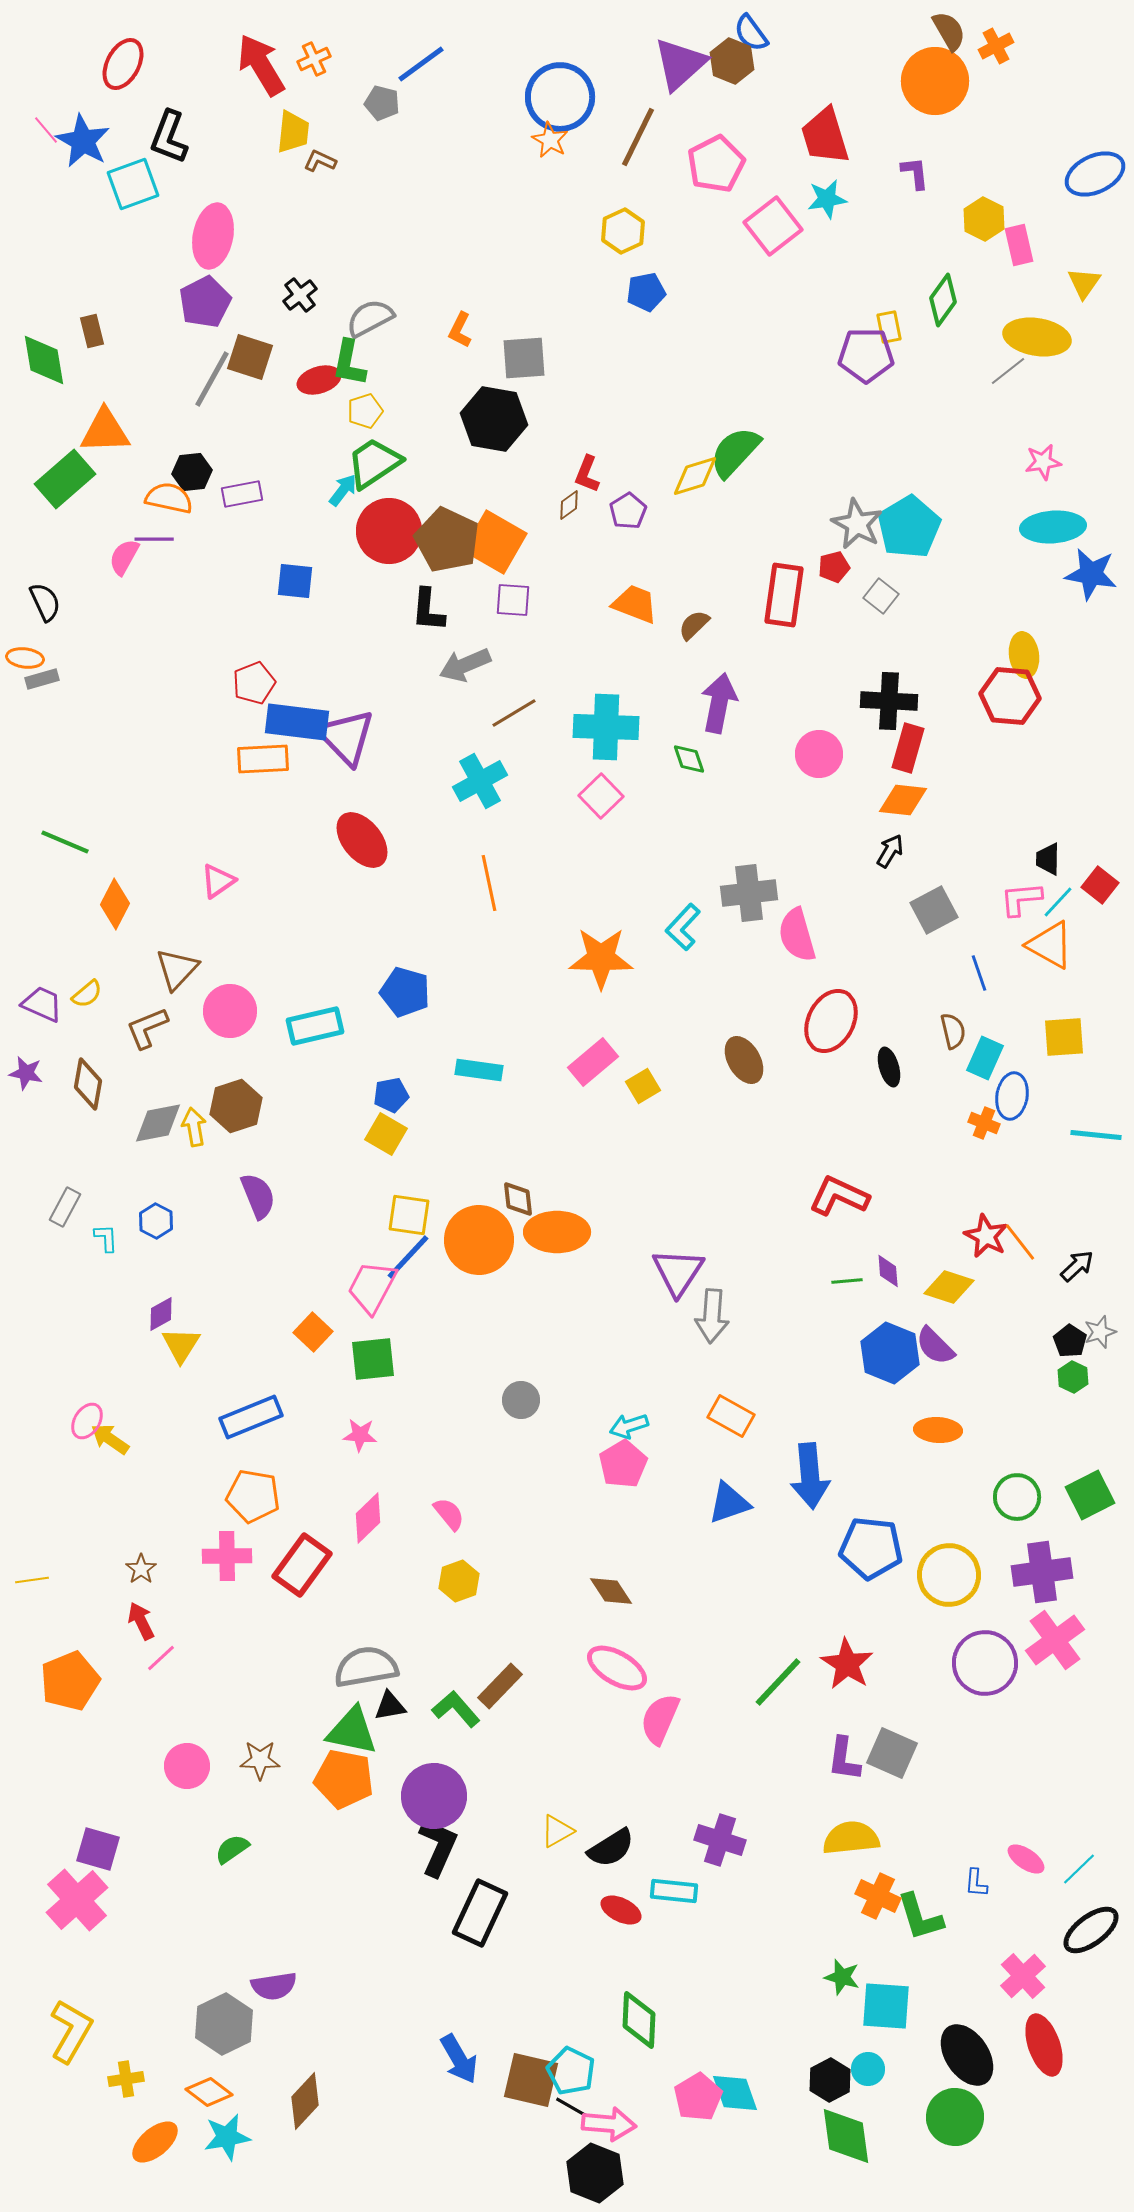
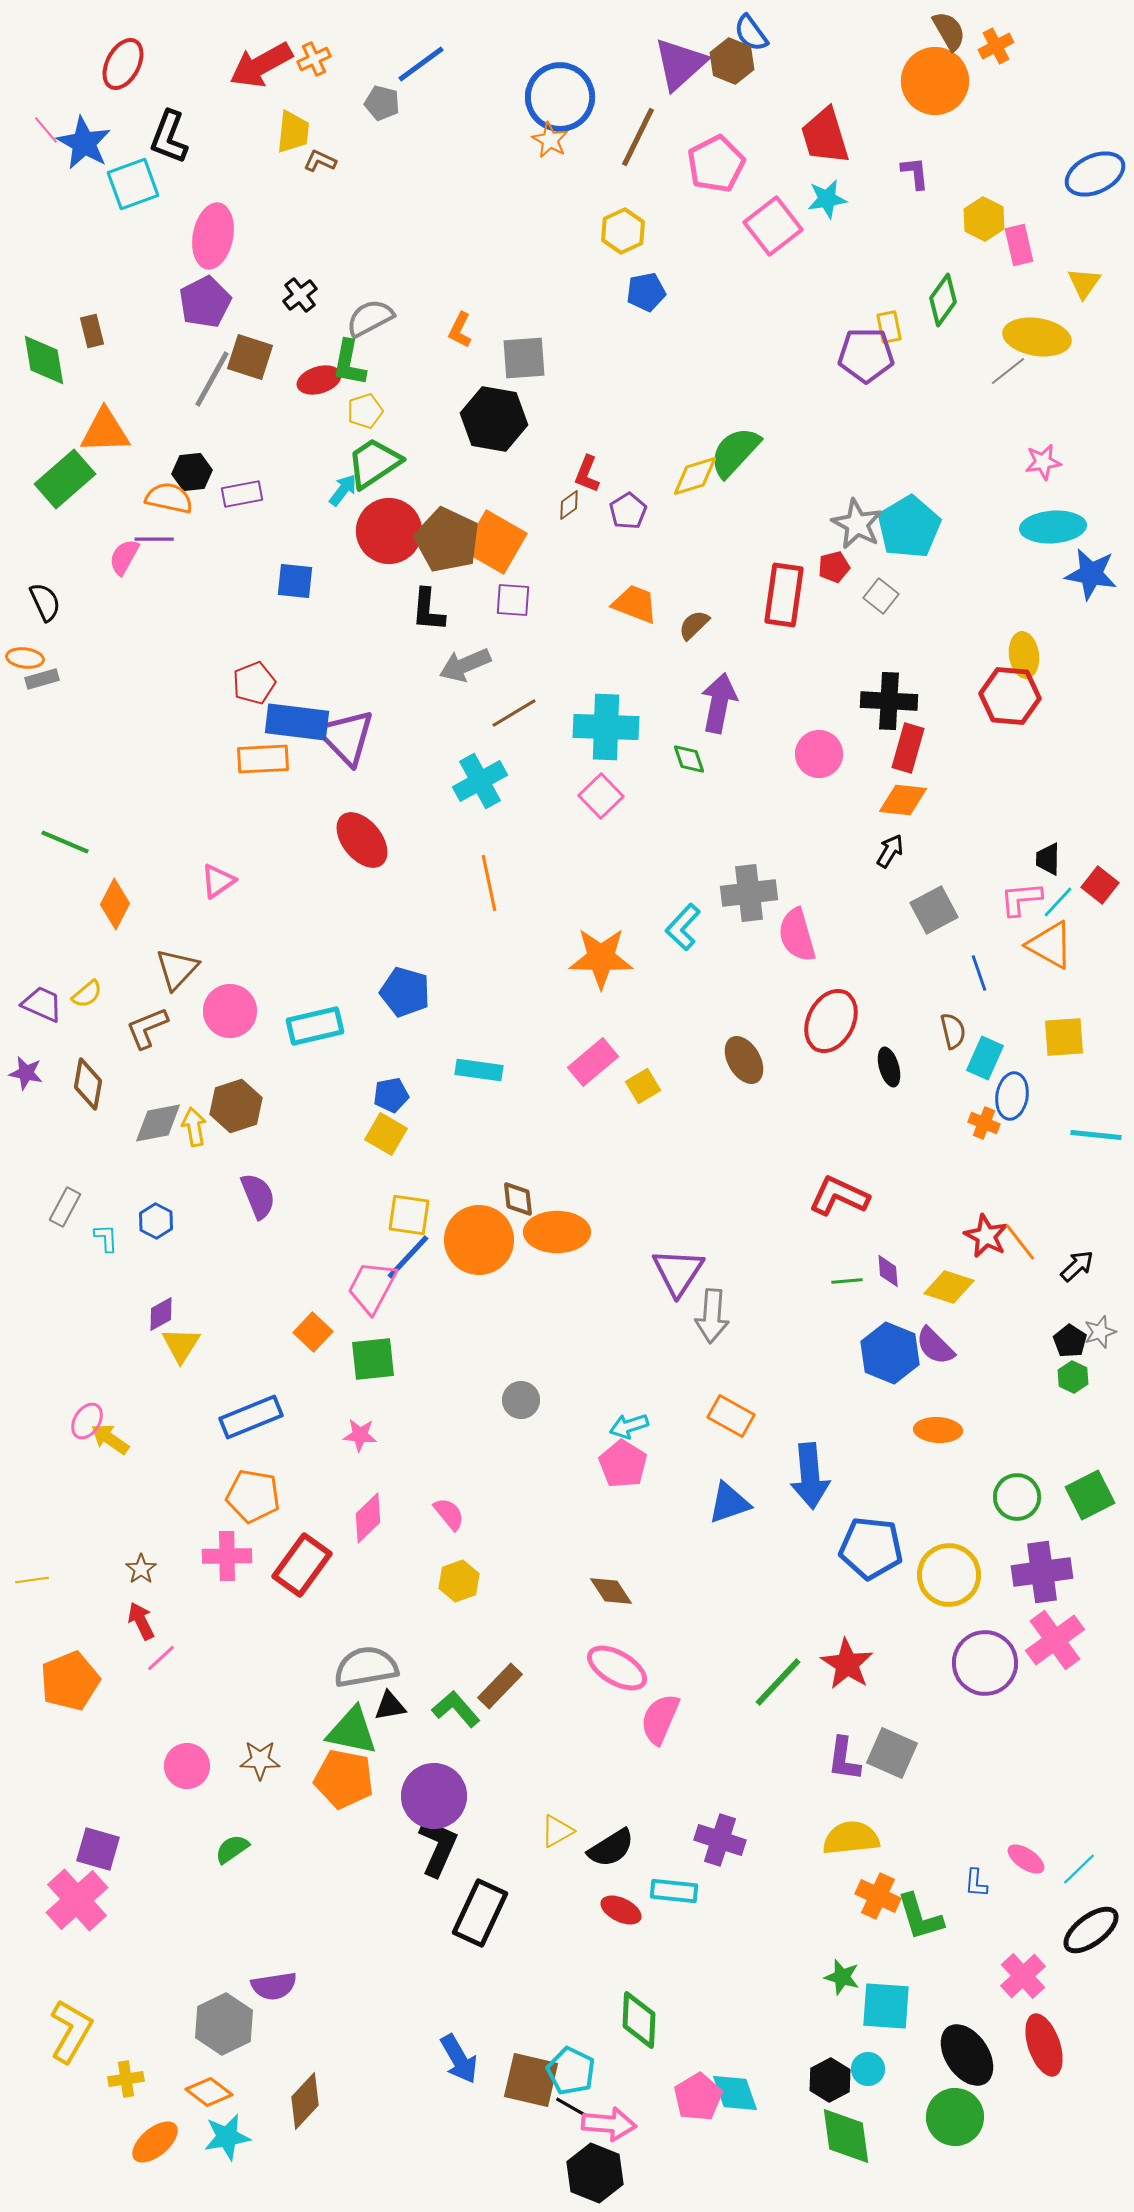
red arrow at (261, 65): rotated 88 degrees counterclockwise
blue star at (83, 141): moved 1 px right, 2 px down
pink pentagon at (623, 1464): rotated 9 degrees counterclockwise
